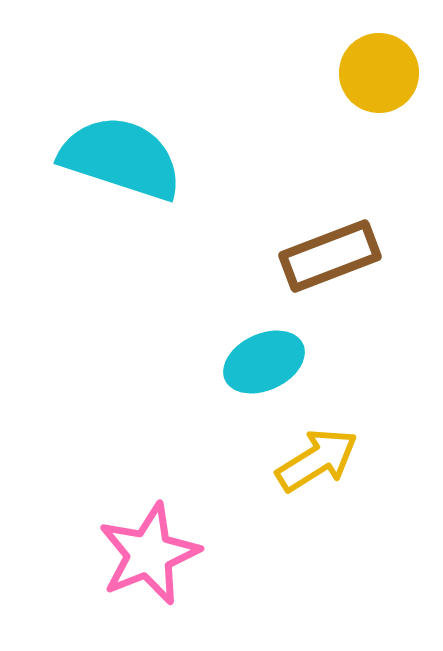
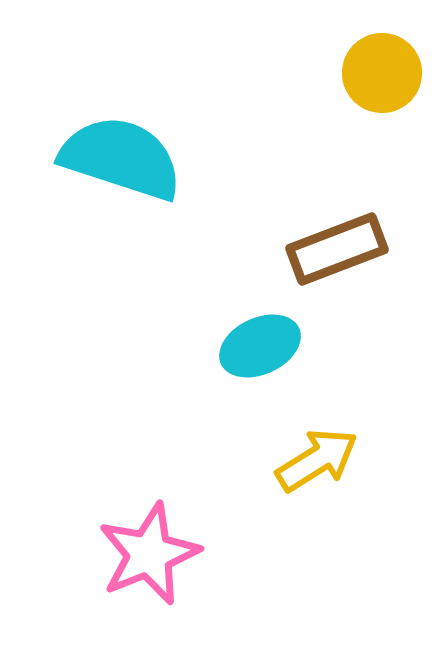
yellow circle: moved 3 px right
brown rectangle: moved 7 px right, 7 px up
cyan ellipse: moved 4 px left, 16 px up
